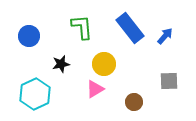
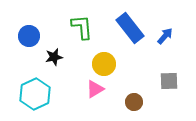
black star: moved 7 px left, 7 px up
